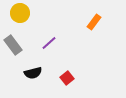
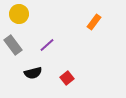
yellow circle: moved 1 px left, 1 px down
purple line: moved 2 px left, 2 px down
